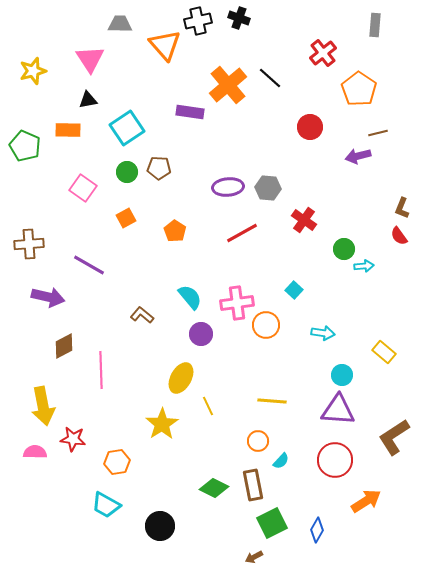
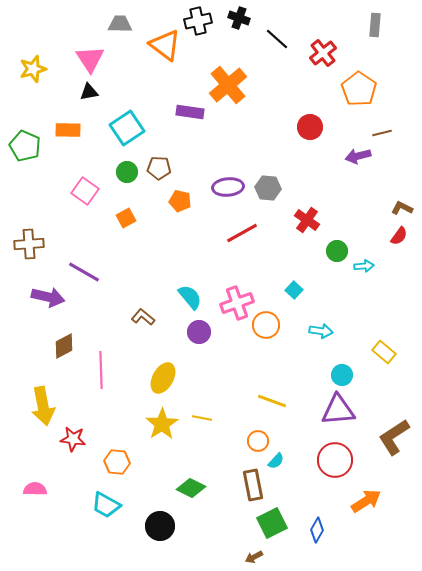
orange triangle at (165, 45): rotated 12 degrees counterclockwise
yellow star at (33, 71): moved 2 px up
black line at (270, 78): moved 7 px right, 39 px up
black triangle at (88, 100): moved 1 px right, 8 px up
brown line at (378, 133): moved 4 px right
pink square at (83, 188): moved 2 px right, 3 px down
brown L-shape at (402, 208): rotated 95 degrees clockwise
red cross at (304, 220): moved 3 px right
orange pentagon at (175, 231): moved 5 px right, 30 px up; rotated 20 degrees counterclockwise
red semicircle at (399, 236): rotated 108 degrees counterclockwise
green circle at (344, 249): moved 7 px left, 2 px down
purple line at (89, 265): moved 5 px left, 7 px down
pink cross at (237, 303): rotated 12 degrees counterclockwise
brown L-shape at (142, 315): moved 1 px right, 2 px down
cyan arrow at (323, 333): moved 2 px left, 2 px up
purple circle at (201, 334): moved 2 px left, 2 px up
yellow ellipse at (181, 378): moved 18 px left
yellow line at (272, 401): rotated 16 degrees clockwise
yellow line at (208, 406): moved 6 px left, 12 px down; rotated 54 degrees counterclockwise
purple triangle at (338, 410): rotated 9 degrees counterclockwise
pink semicircle at (35, 452): moved 37 px down
cyan semicircle at (281, 461): moved 5 px left
orange hexagon at (117, 462): rotated 15 degrees clockwise
green diamond at (214, 488): moved 23 px left
